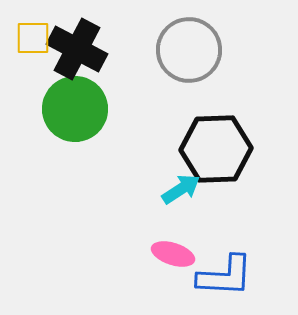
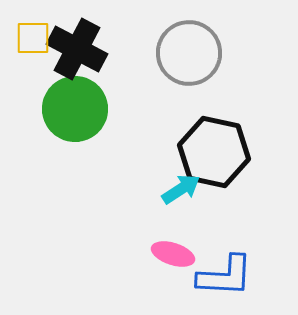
gray circle: moved 3 px down
black hexagon: moved 2 px left, 3 px down; rotated 14 degrees clockwise
